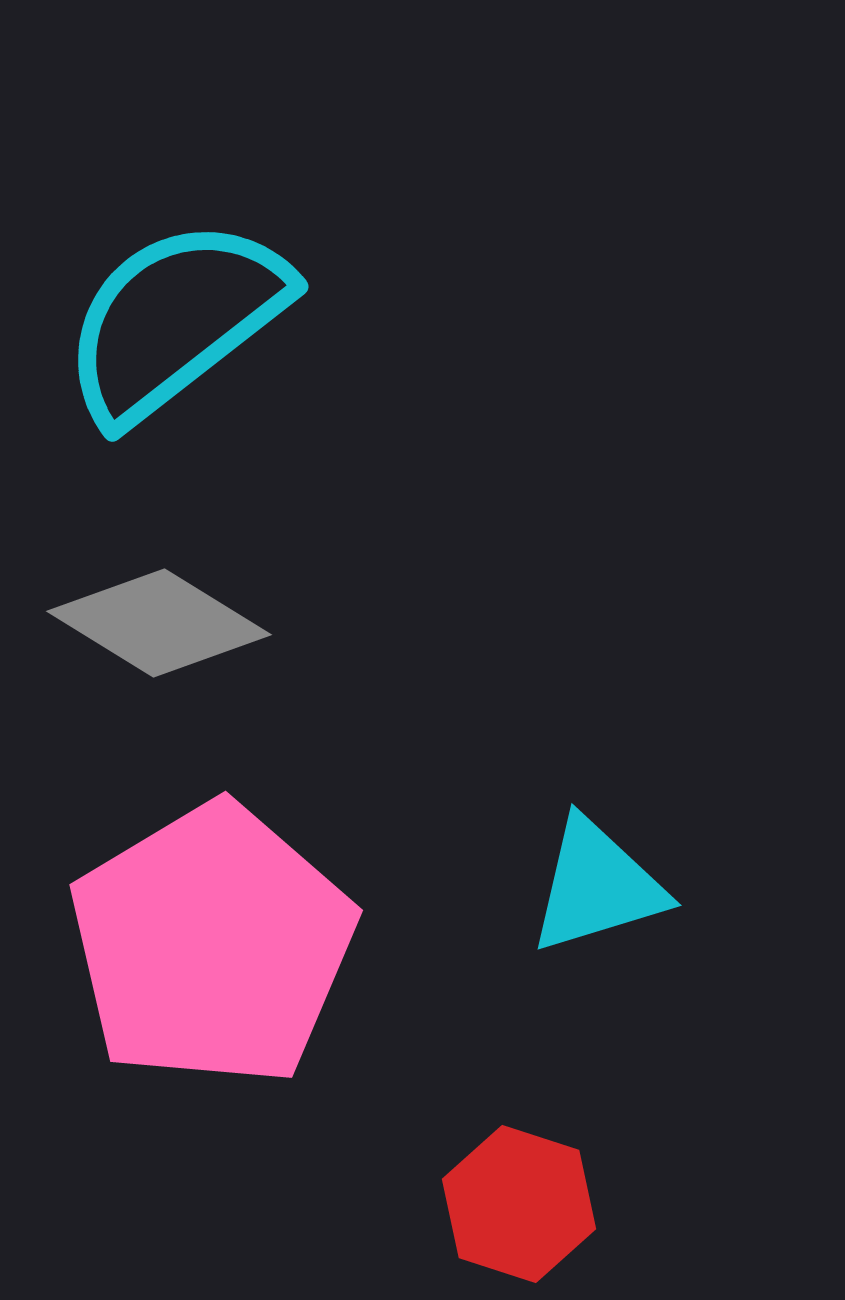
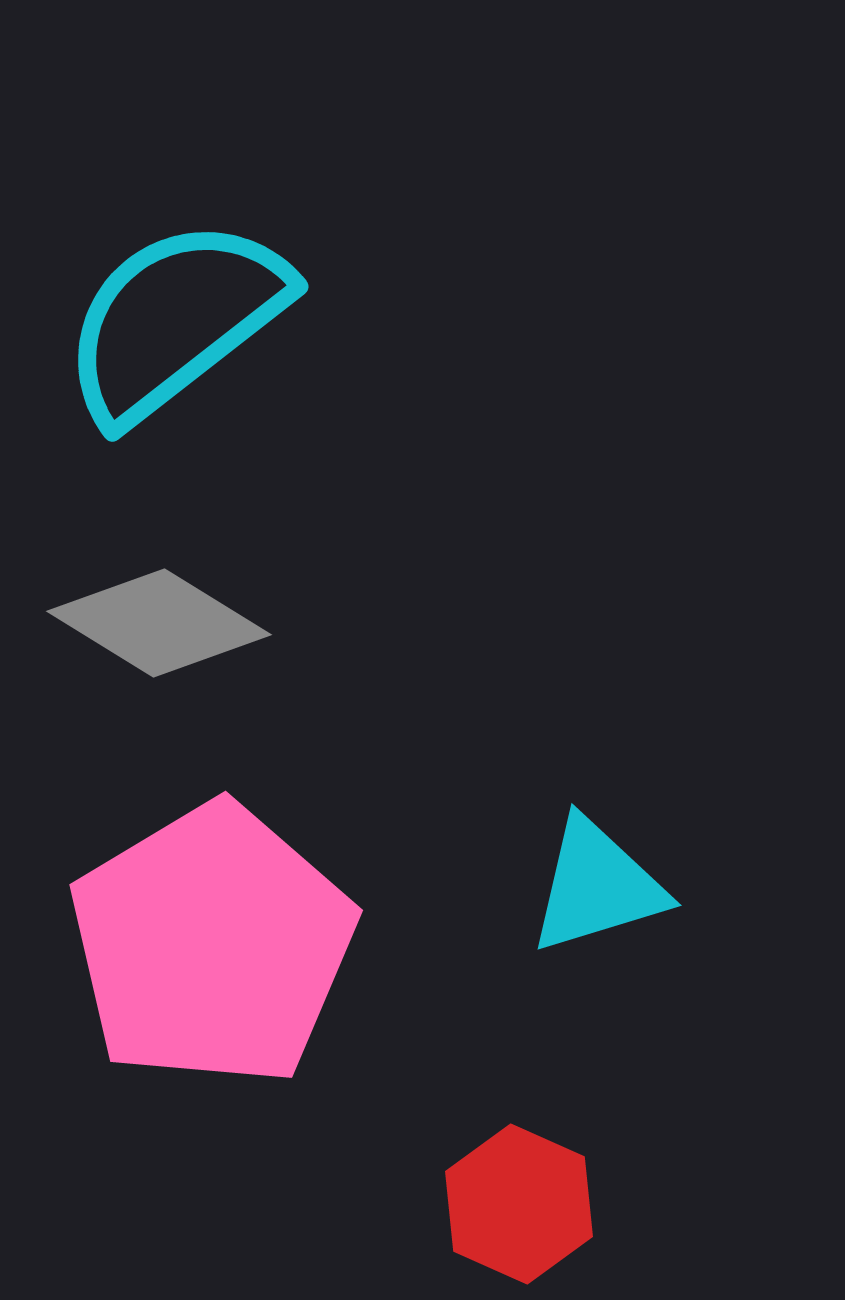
red hexagon: rotated 6 degrees clockwise
